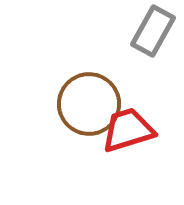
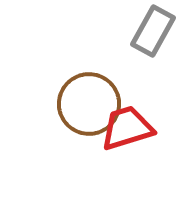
red trapezoid: moved 1 px left, 2 px up
